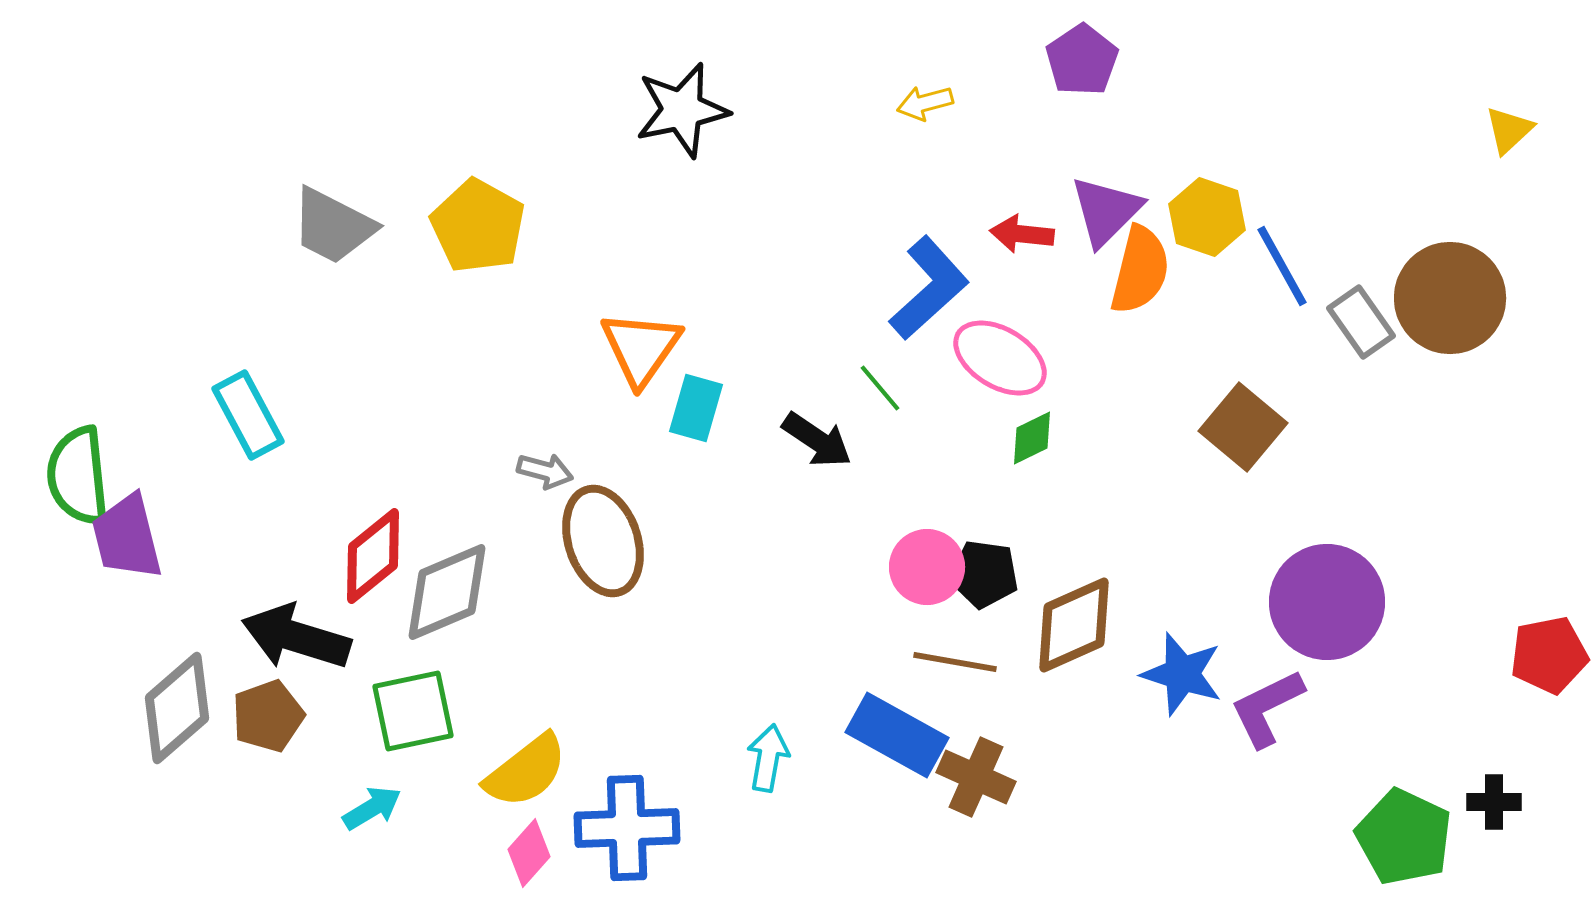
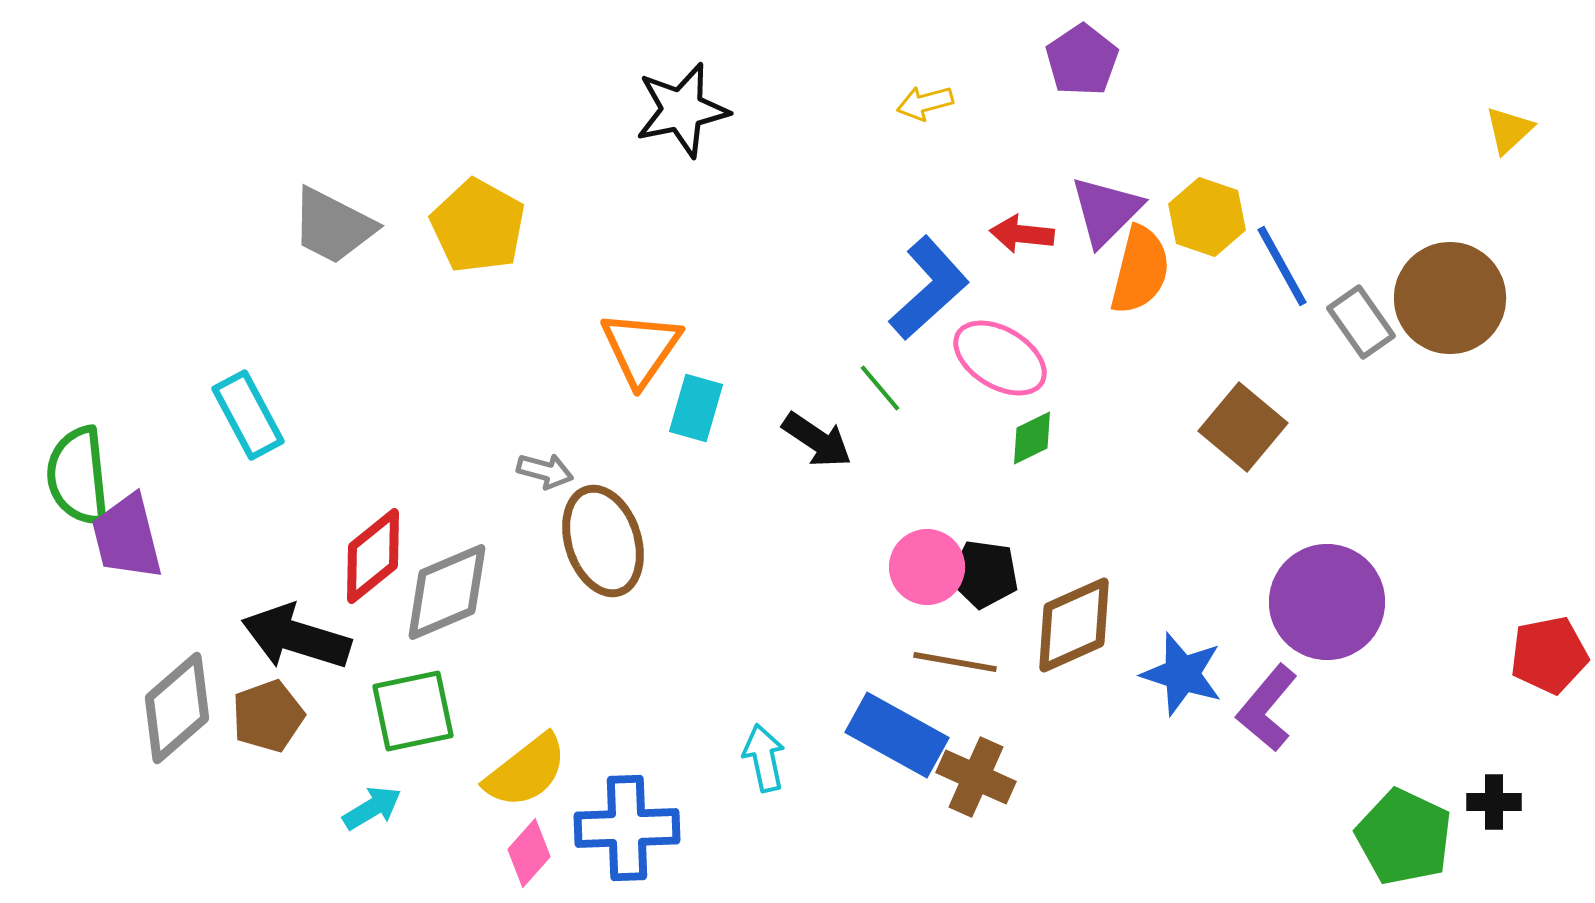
purple L-shape at (1267, 708): rotated 24 degrees counterclockwise
cyan arrow at (768, 758): moved 4 px left; rotated 22 degrees counterclockwise
